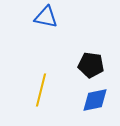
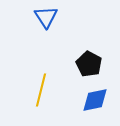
blue triangle: rotated 45 degrees clockwise
black pentagon: moved 2 px left, 1 px up; rotated 20 degrees clockwise
